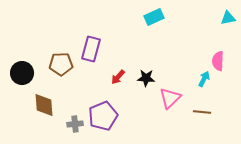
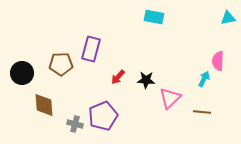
cyan rectangle: rotated 36 degrees clockwise
black star: moved 2 px down
gray cross: rotated 21 degrees clockwise
